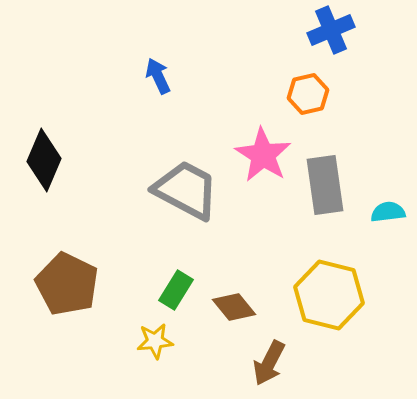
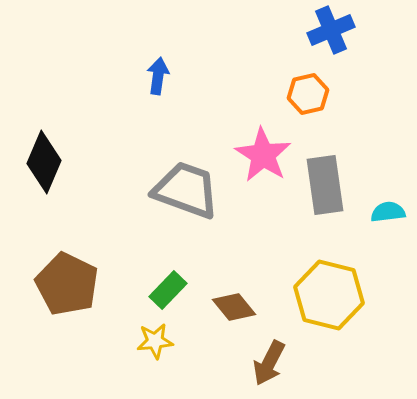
blue arrow: rotated 33 degrees clockwise
black diamond: moved 2 px down
gray trapezoid: rotated 8 degrees counterclockwise
green rectangle: moved 8 px left; rotated 12 degrees clockwise
